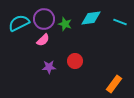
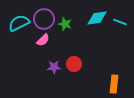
cyan diamond: moved 6 px right
red circle: moved 1 px left, 3 px down
purple star: moved 5 px right
orange rectangle: rotated 30 degrees counterclockwise
